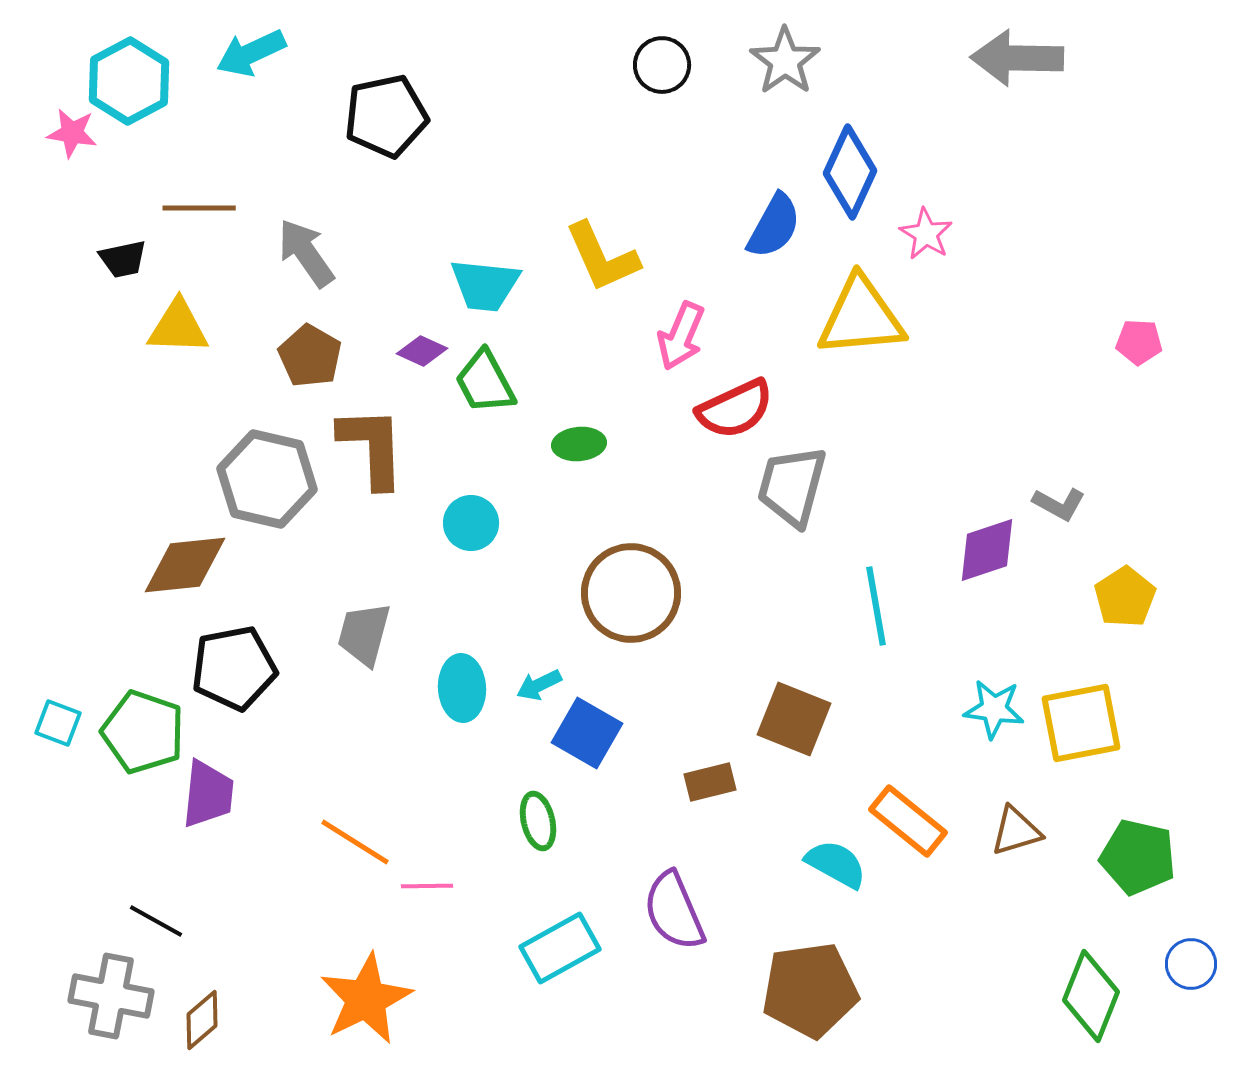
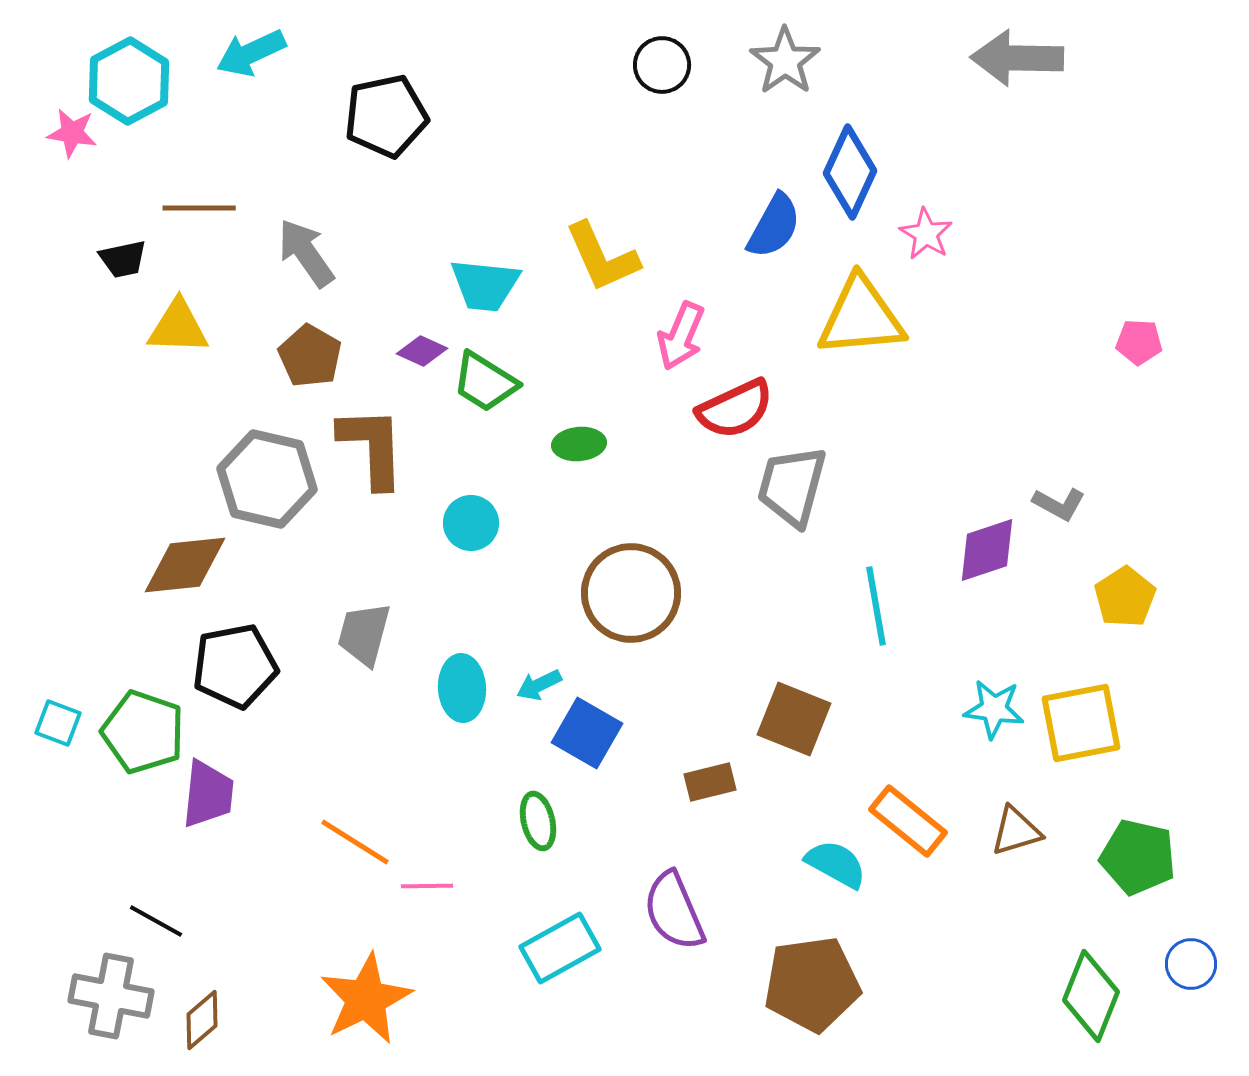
green trapezoid at (485, 382): rotated 30 degrees counterclockwise
black pentagon at (234, 668): moved 1 px right, 2 px up
brown pentagon at (810, 990): moved 2 px right, 6 px up
